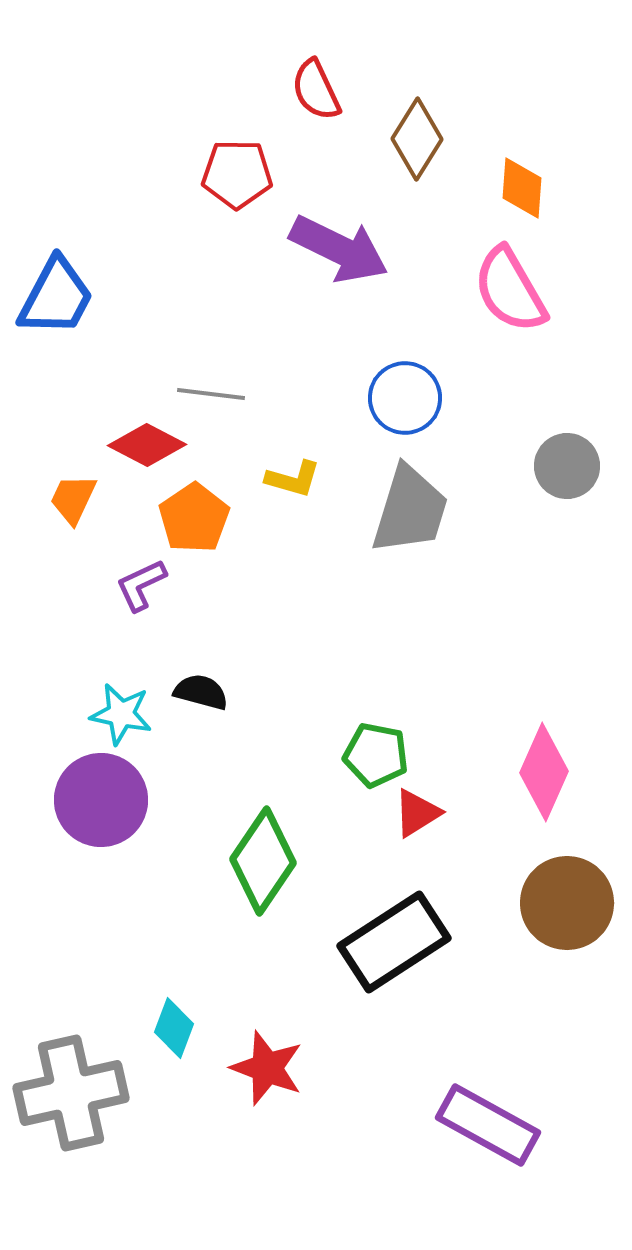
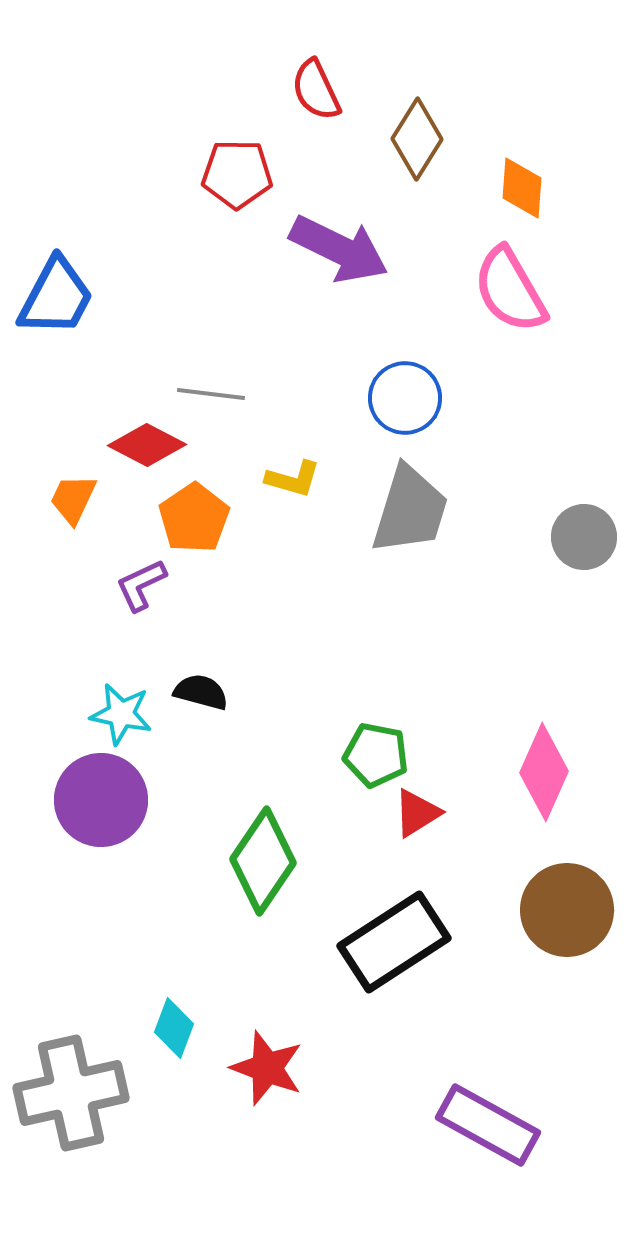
gray circle: moved 17 px right, 71 px down
brown circle: moved 7 px down
